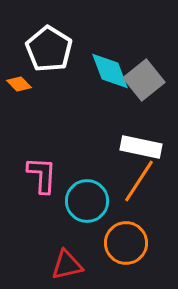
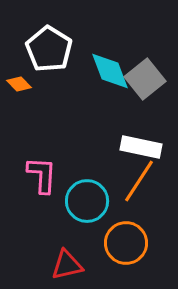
gray square: moved 1 px right, 1 px up
